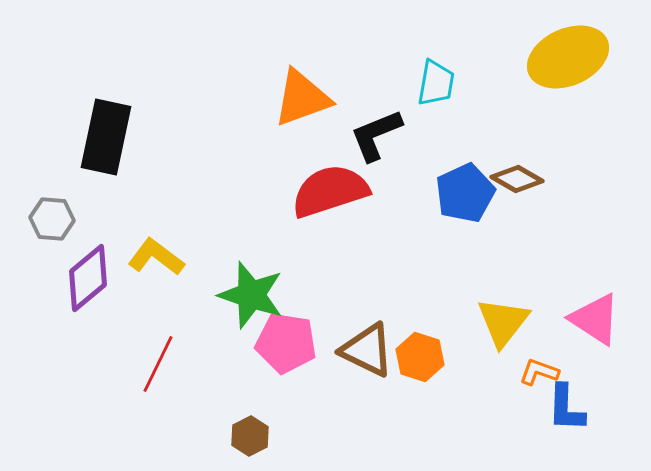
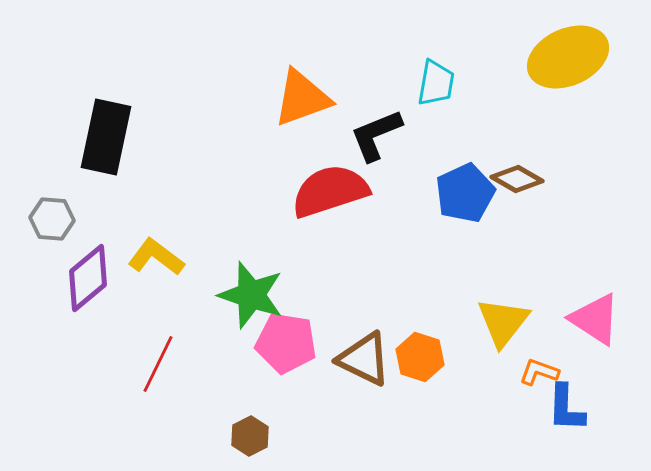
brown triangle: moved 3 px left, 9 px down
